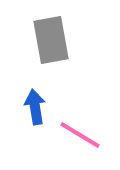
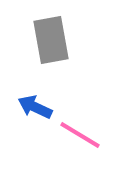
blue arrow: rotated 56 degrees counterclockwise
